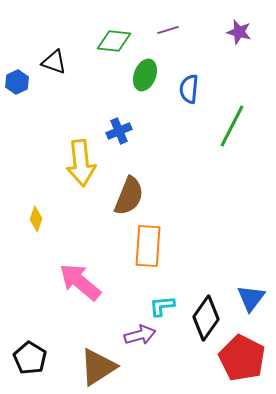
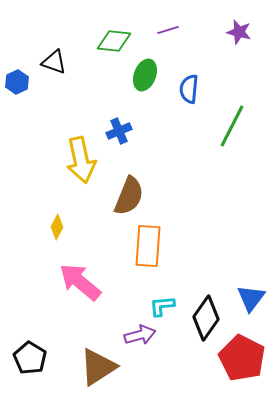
yellow arrow: moved 3 px up; rotated 6 degrees counterclockwise
yellow diamond: moved 21 px right, 8 px down; rotated 10 degrees clockwise
